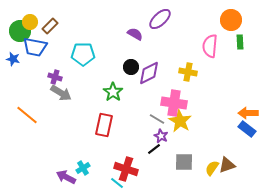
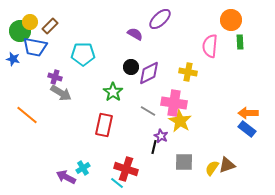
gray line: moved 9 px left, 8 px up
black line: moved 2 px up; rotated 40 degrees counterclockwise
